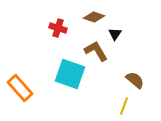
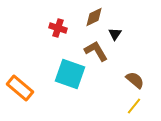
brown diamond: rotated 45 degrees counterclockwise
orange rectangle: rotated 8 degrees counterclockwise
yellow line: moved 10 px right; rotated 18 degrees clockwise
